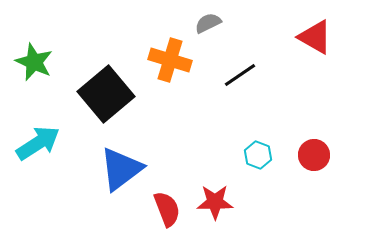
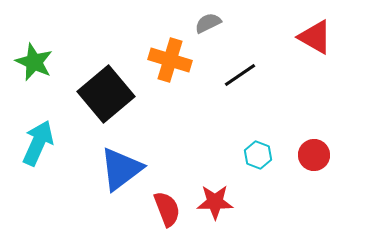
cyan arrow: rotated 33 degrees counterclockwise
